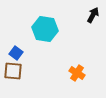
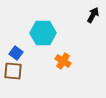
cyan hexagon: moved 2 px left, 4 px down; rotated 10 degrees counterclockwise
orange cross: moved 14 px left, 12 px up
